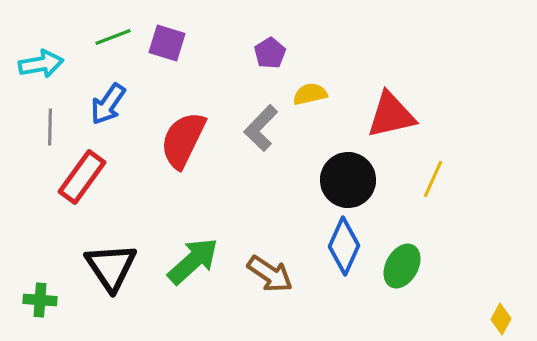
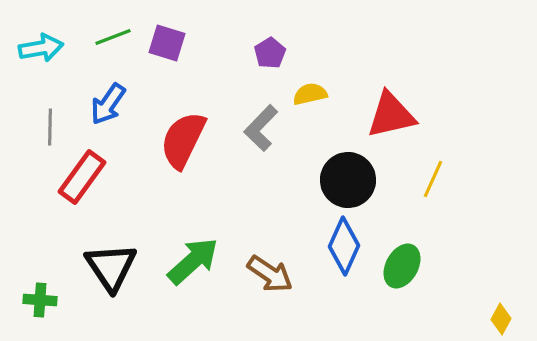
cyan arrow: moved 16 px up
